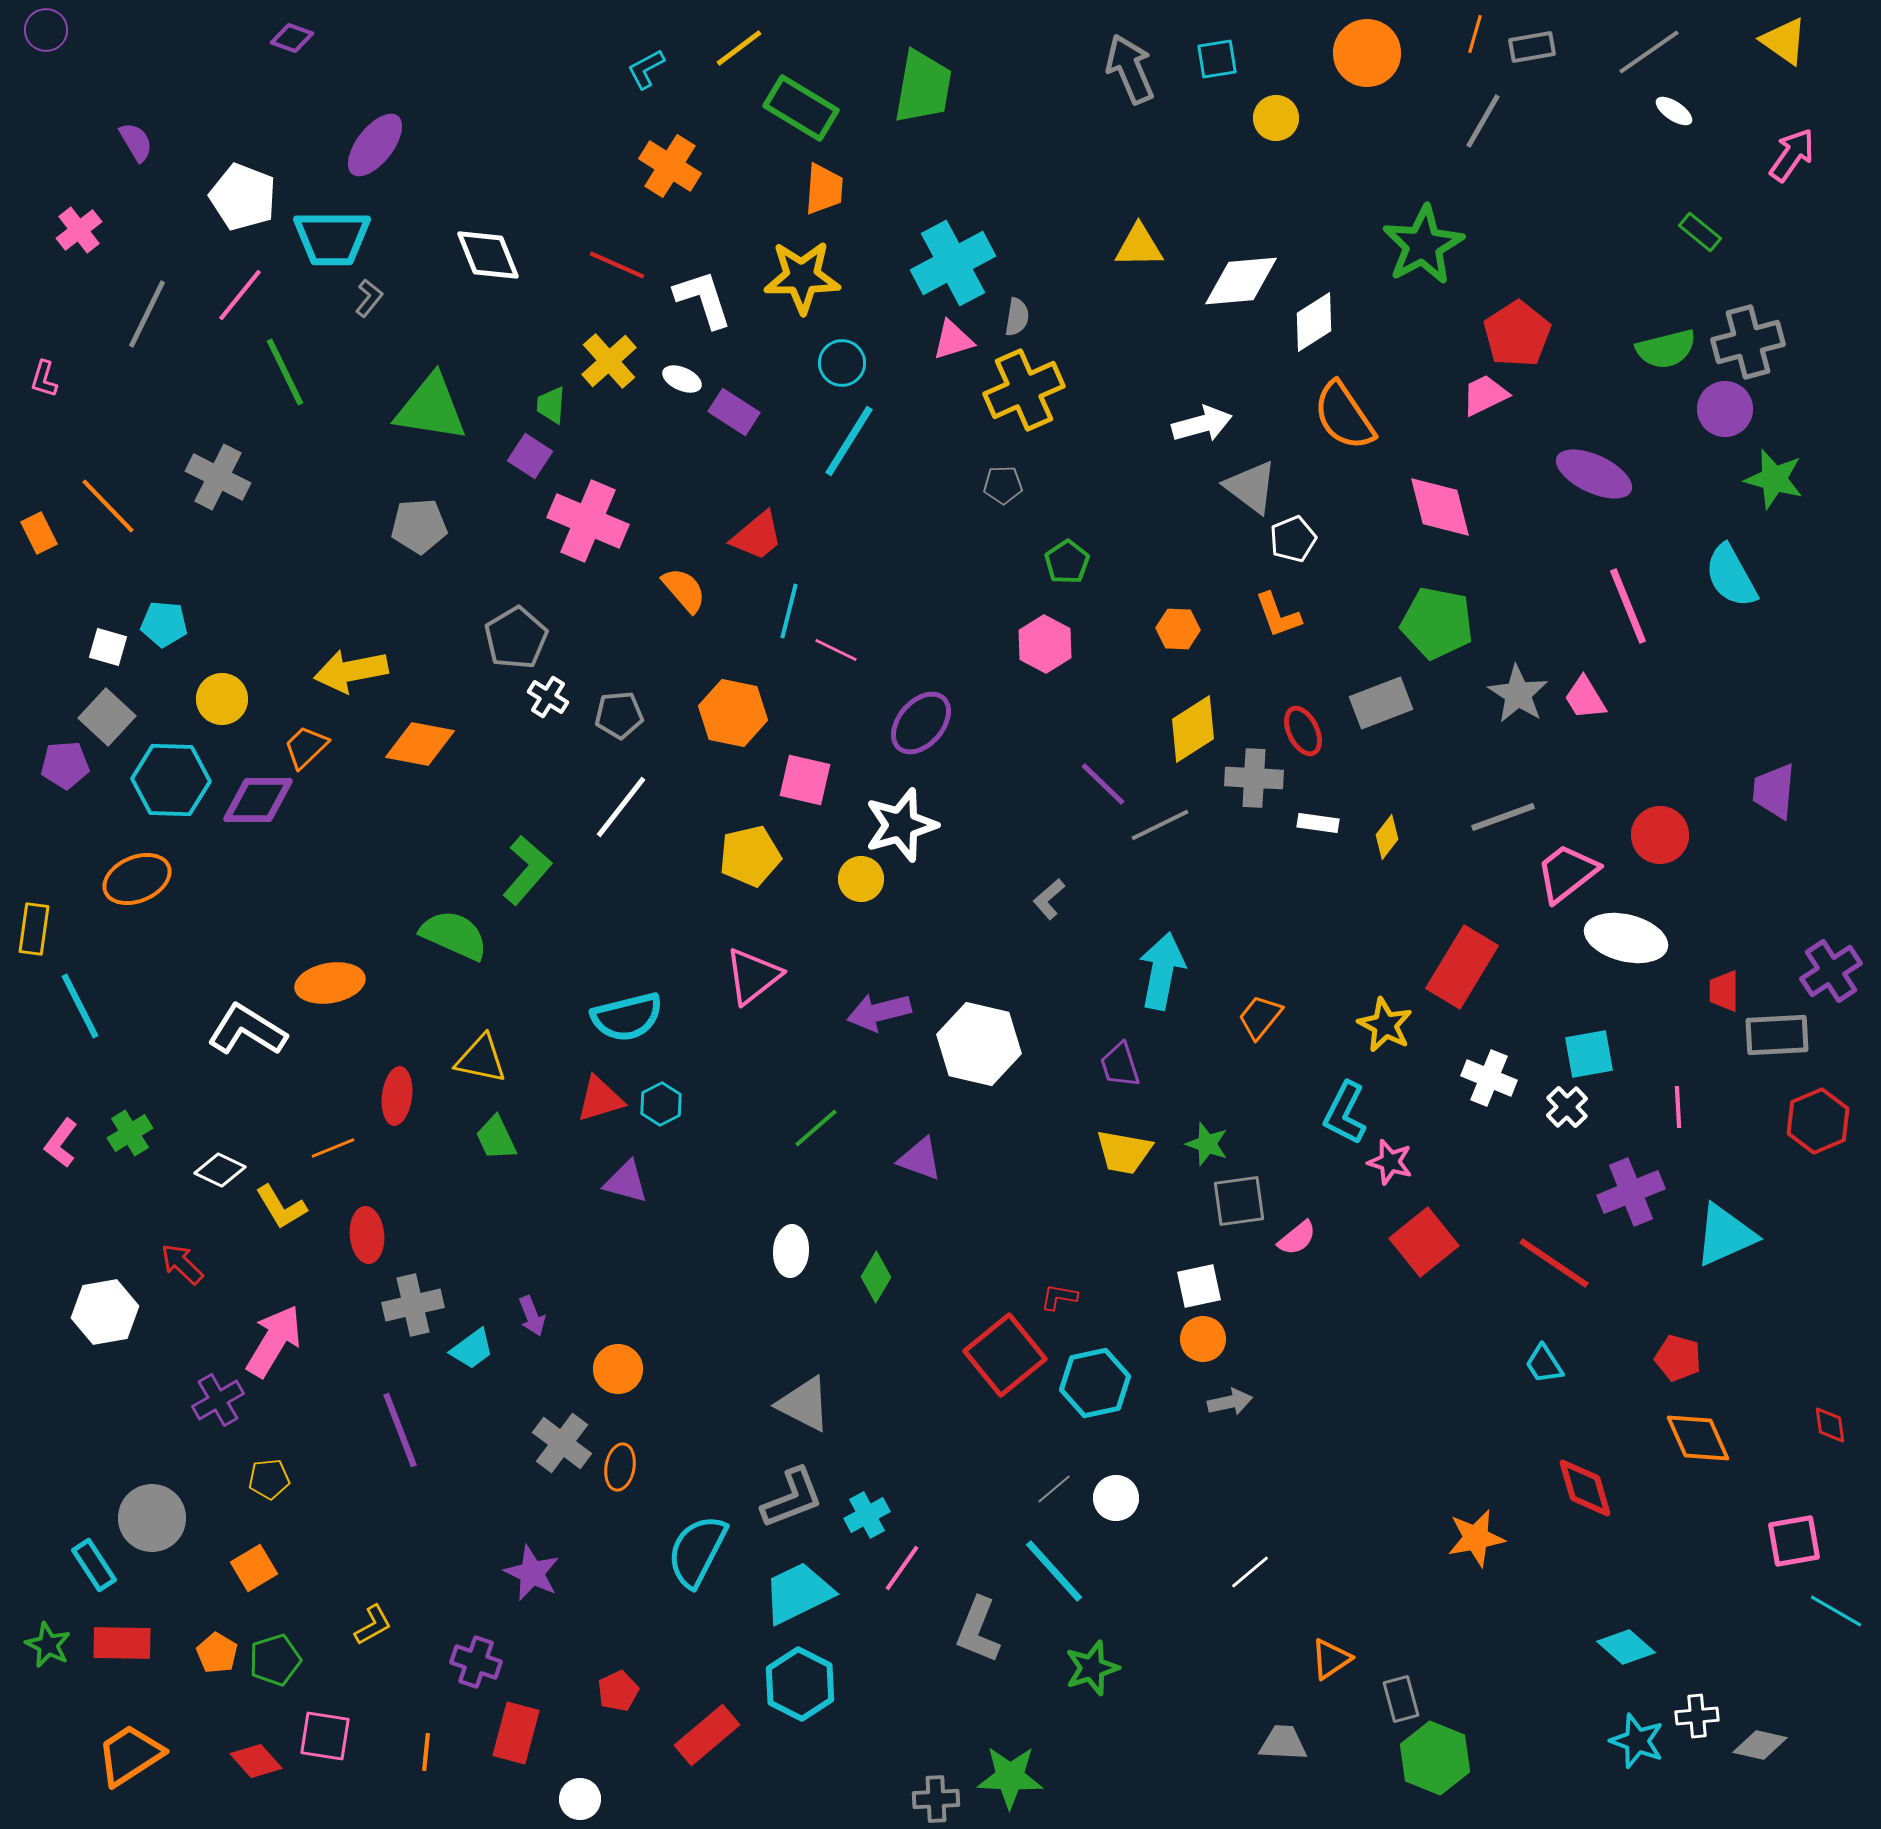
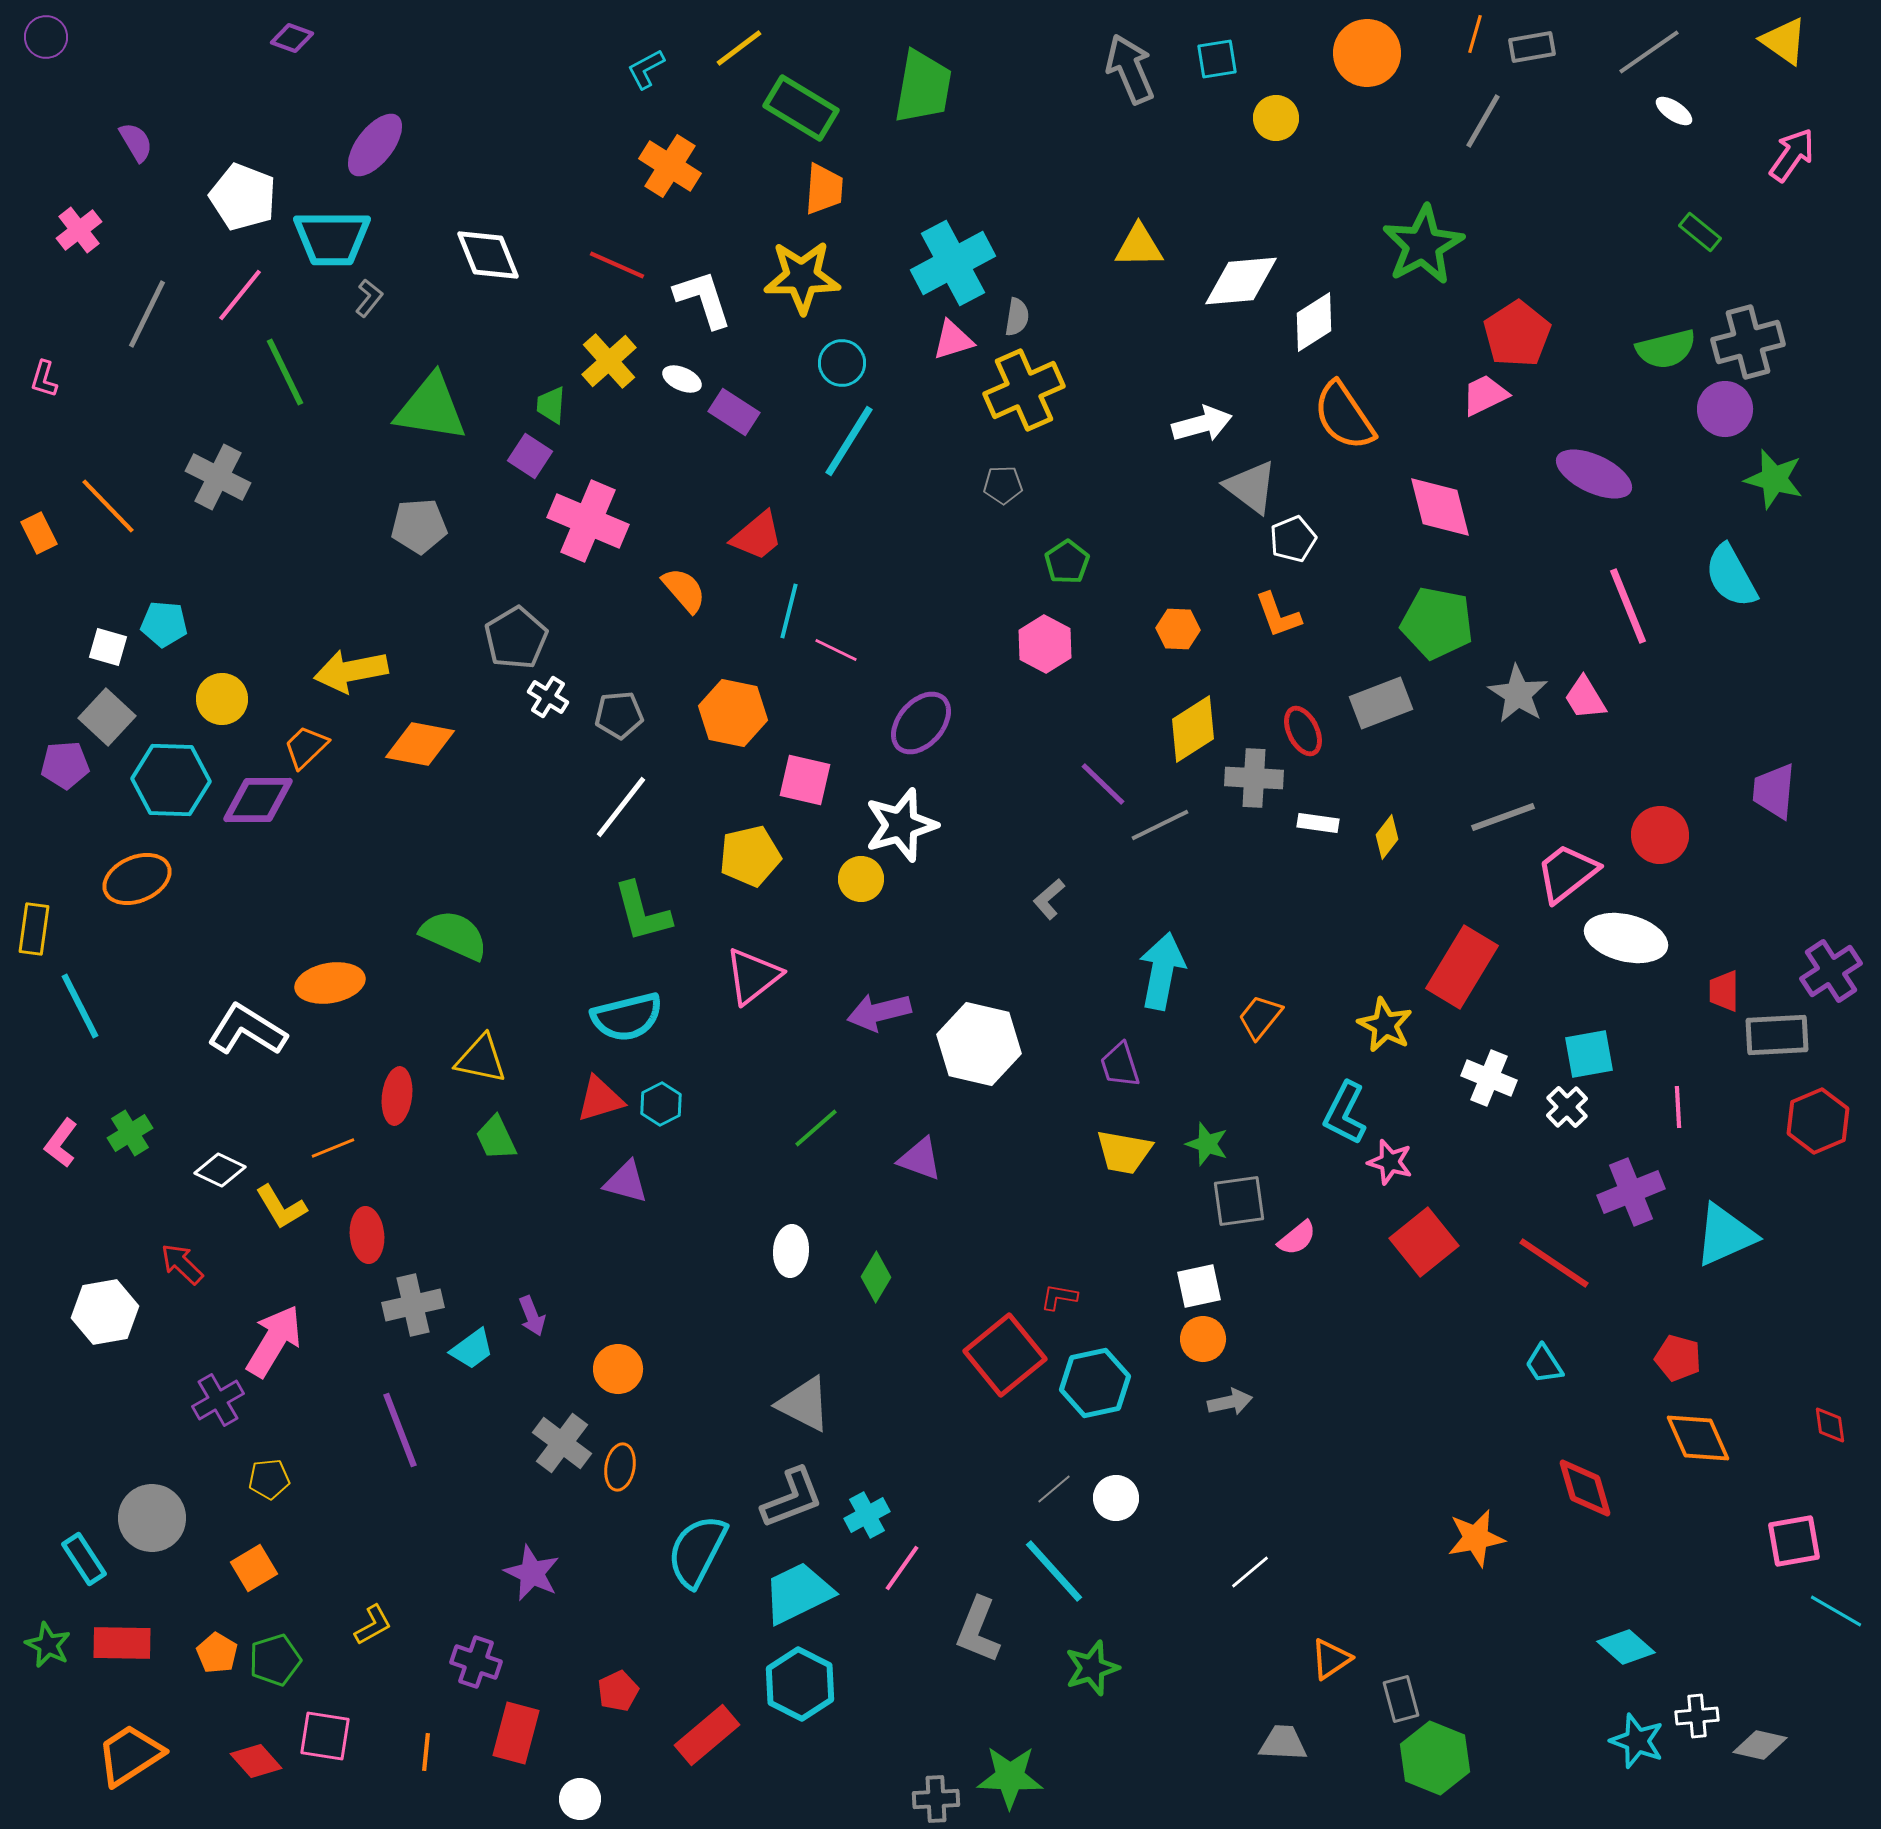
purple circle at (46, 30): moved 7 px down
green L-shape at (527, 870): moved 115 px right, 42 px down; rotated 124 degrees clockwise
cyan rectangle at (94, 1565): moved 10 px left, 6 px up
